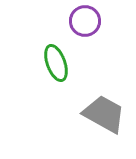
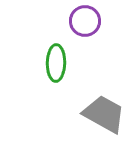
green ellipse: rotated 21 degrees clockwise
